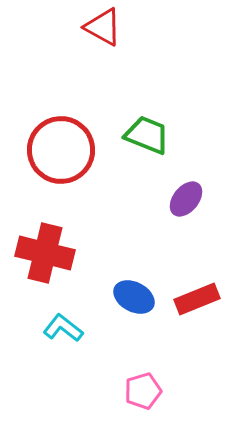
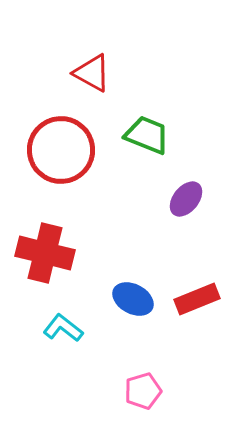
red triangle: moved 11 px left, 46 px down
blue ellipse: moved 1 px left, 2 px down
